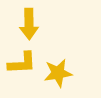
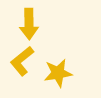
yellow L-shape: moved 2 px up; rotated 144 degrees clockwise
